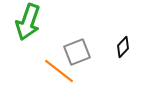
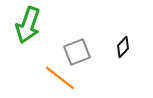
green arrow: moved 3 px down
orange line: moved 1 px right, 7 px down
